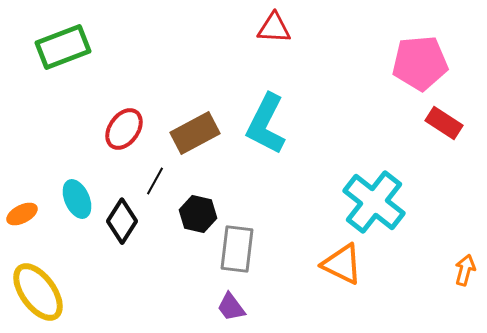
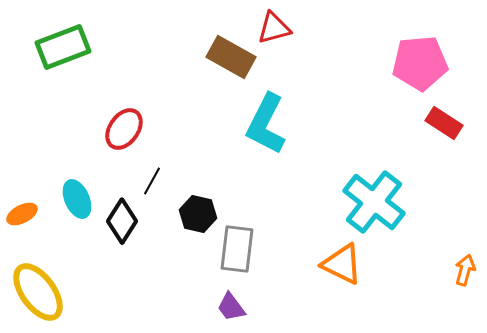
red triangle: rotated 18 degrees counterclockwise
brown rectangle: moved 36 px right, 76 px up; rotated 57 degrees clockwise
black line: moved 3 px left
